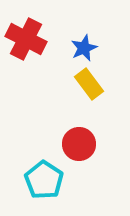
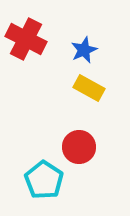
blue star: moved 2 px down
yellow rectangle: moved 4 px down; rotated 24 degrees counterclockwise
red circle: moved 3 px down
